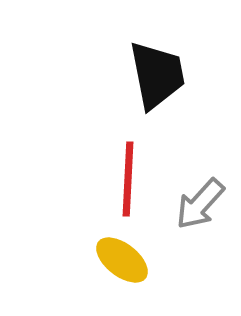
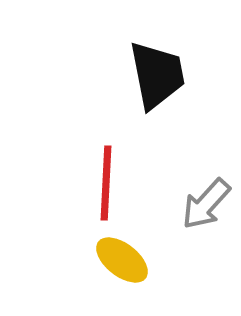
red line: moved 22 px left, 4 px down
gray arrow: moved 6 px right
